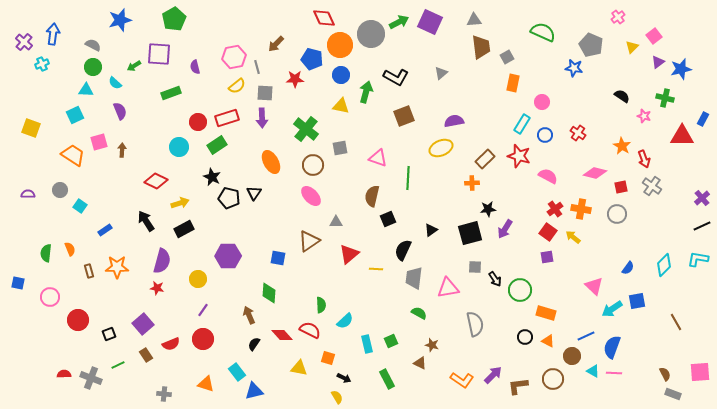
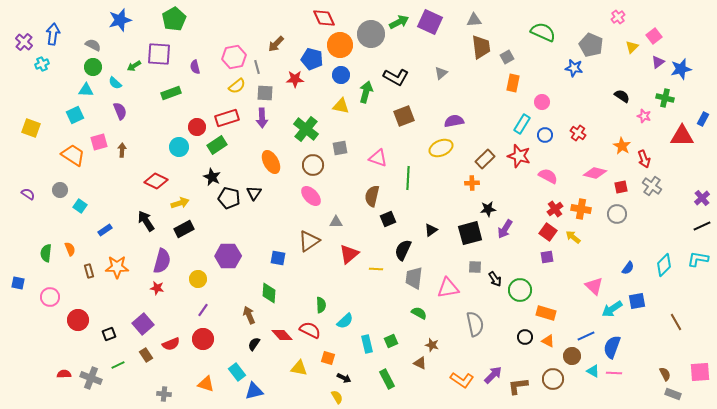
red circle at (198, 122): moved 1 px left, 5 px down
purple semicircle at (28, 194): rotated 32 degrees clockwise
